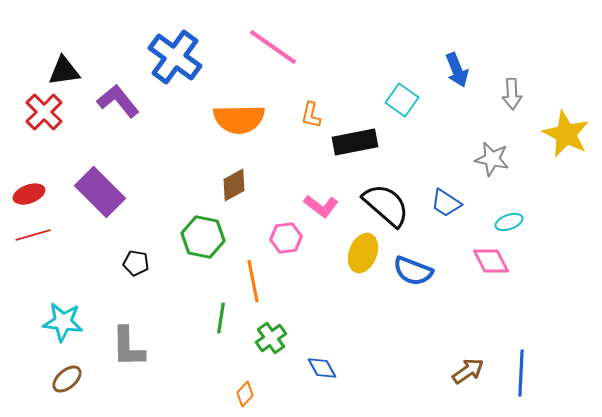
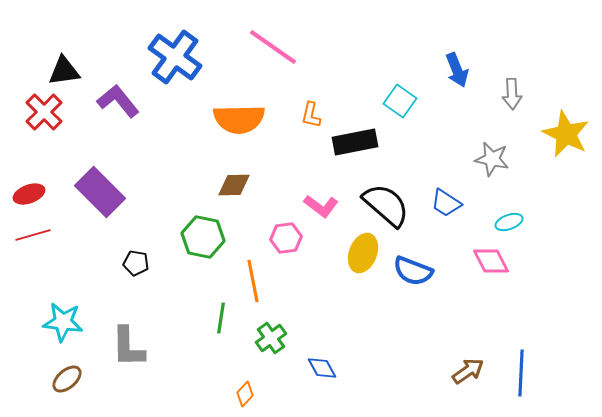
cyan square: moved 2 px left, 1 px down
brown diamond: rotated 28 degrees clockwise
